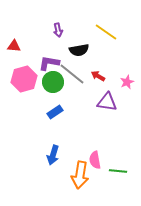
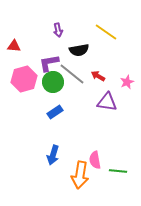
purple L-shape: rotated 20 degrees counterclockwise
